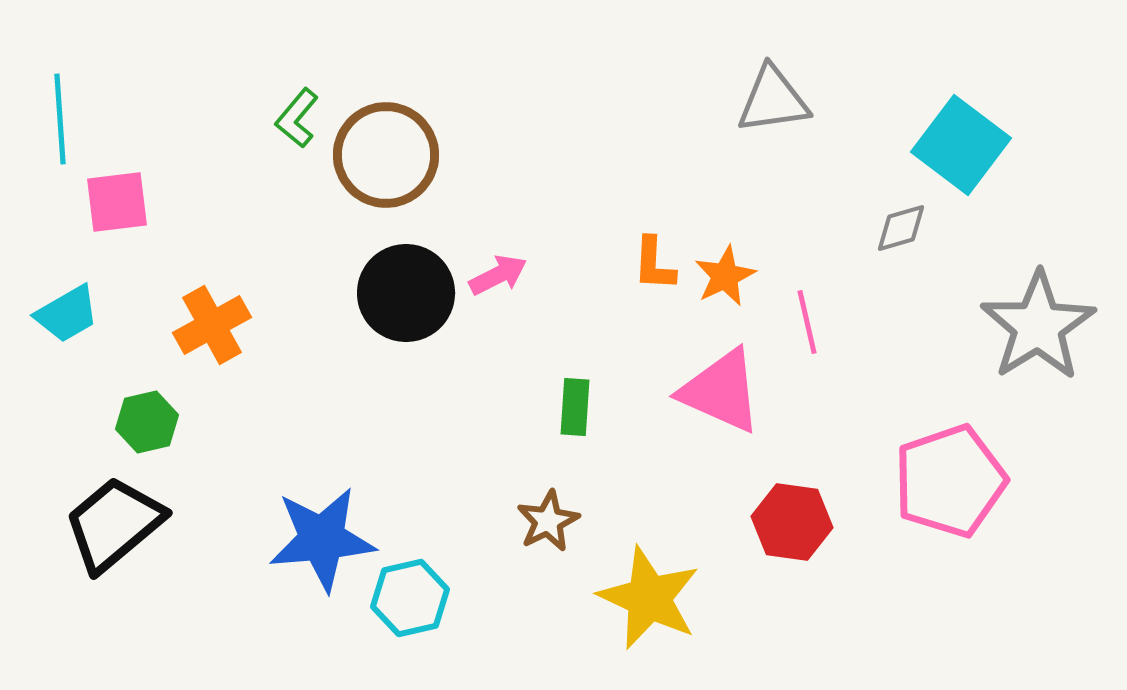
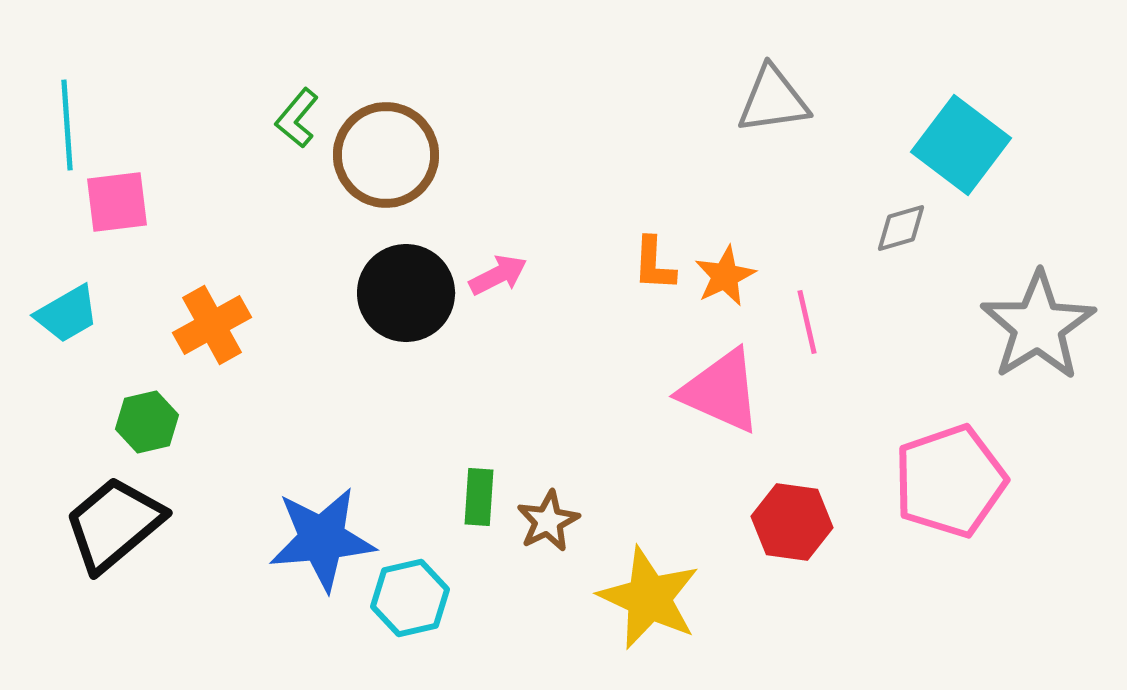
cyan line: moved 7 px right, 6 px down
green rectangle: moved 96 px left, 90 px down
